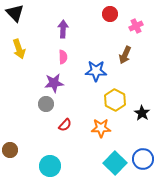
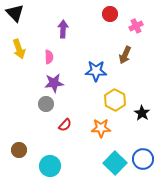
pink semicircle: moved 14 px left
brown circle: moved 9 px right
